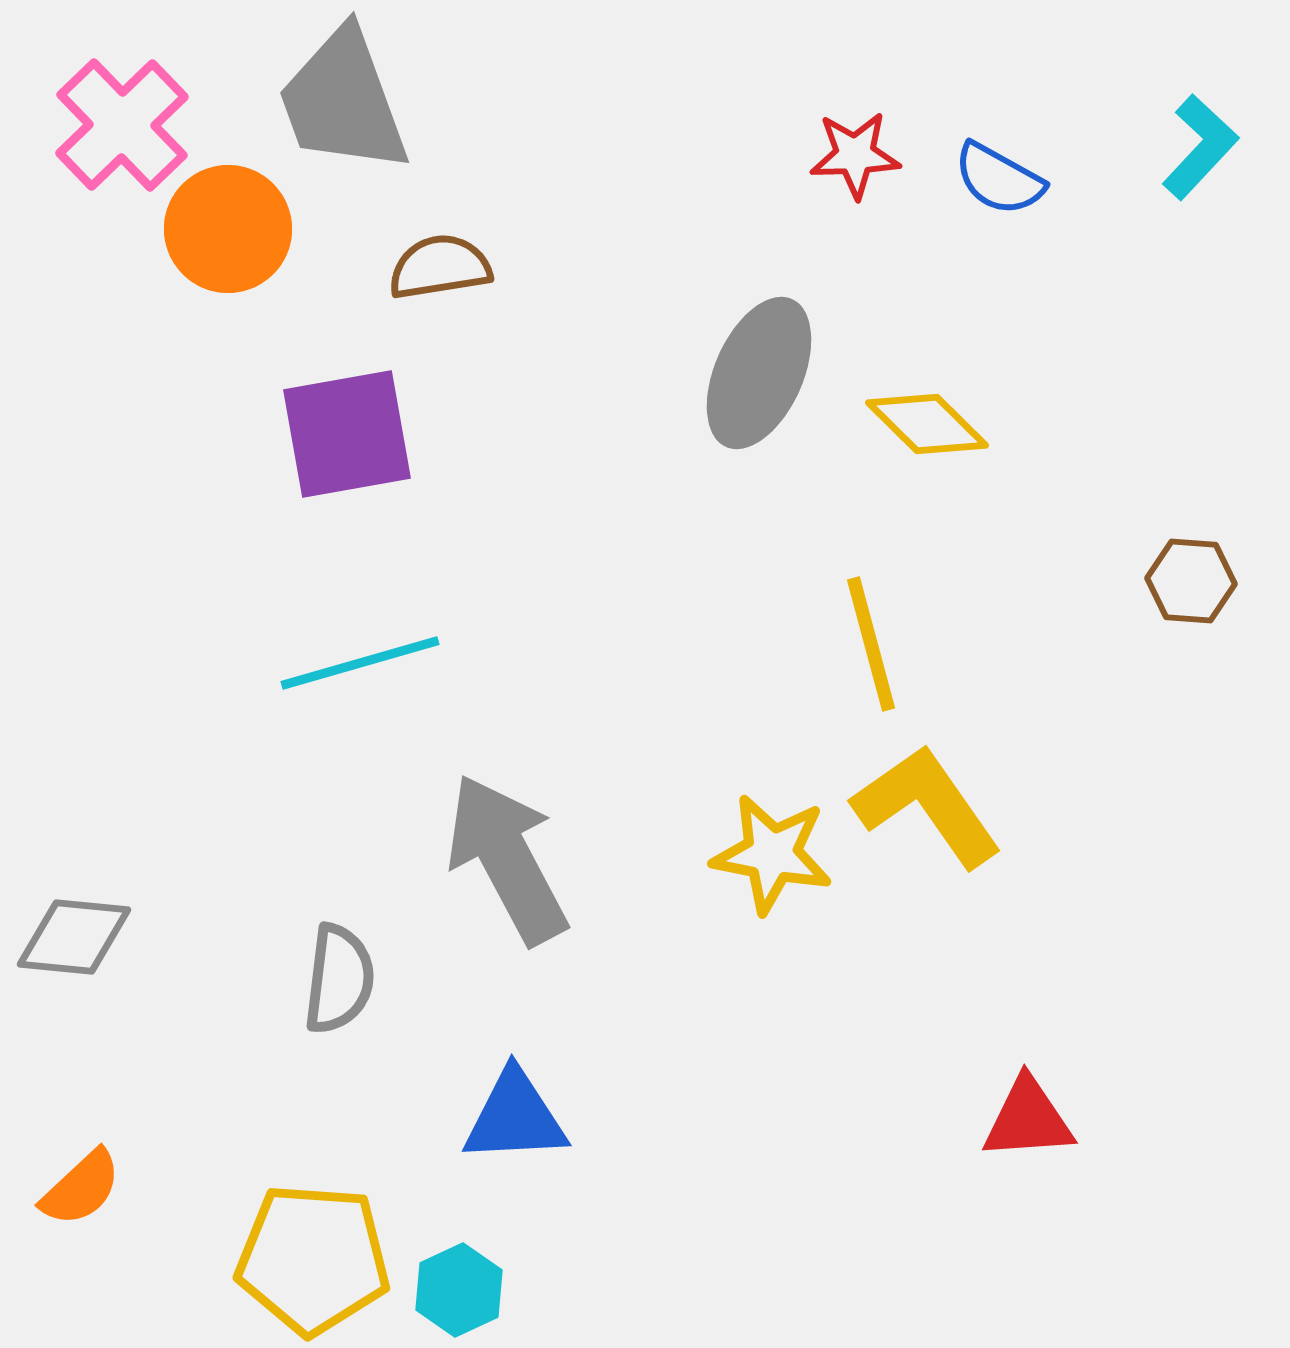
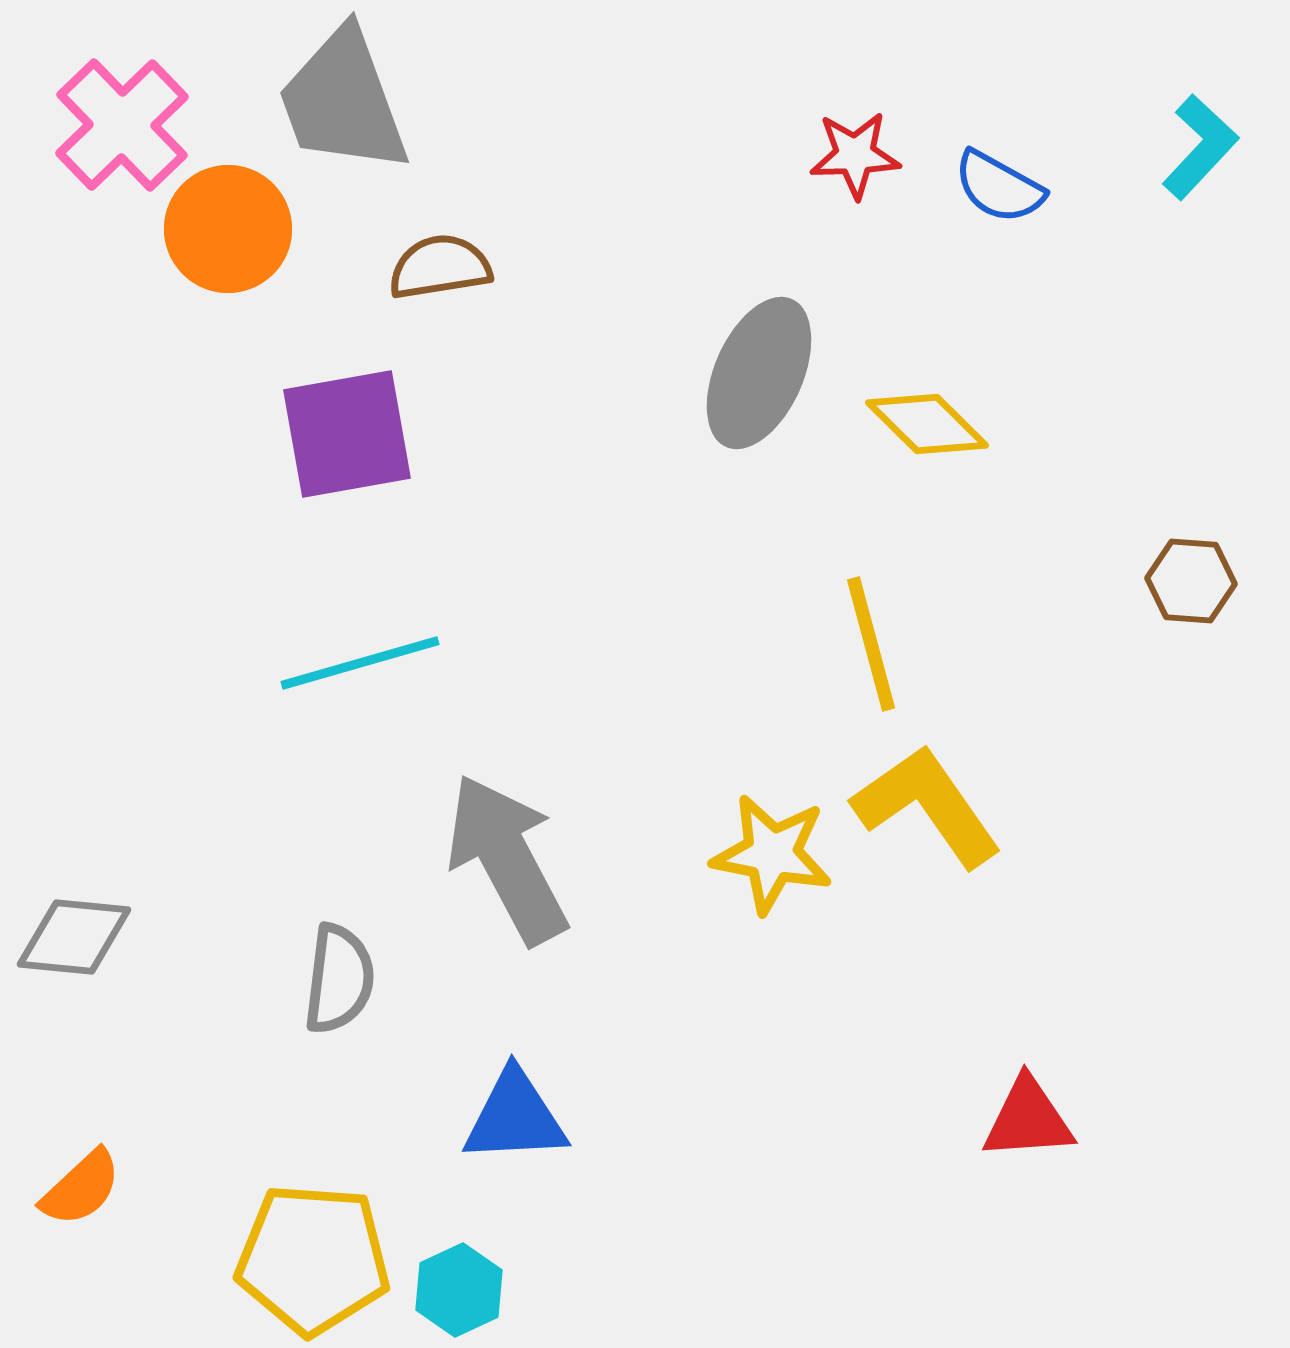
blue semicircle: moved 8 px down
